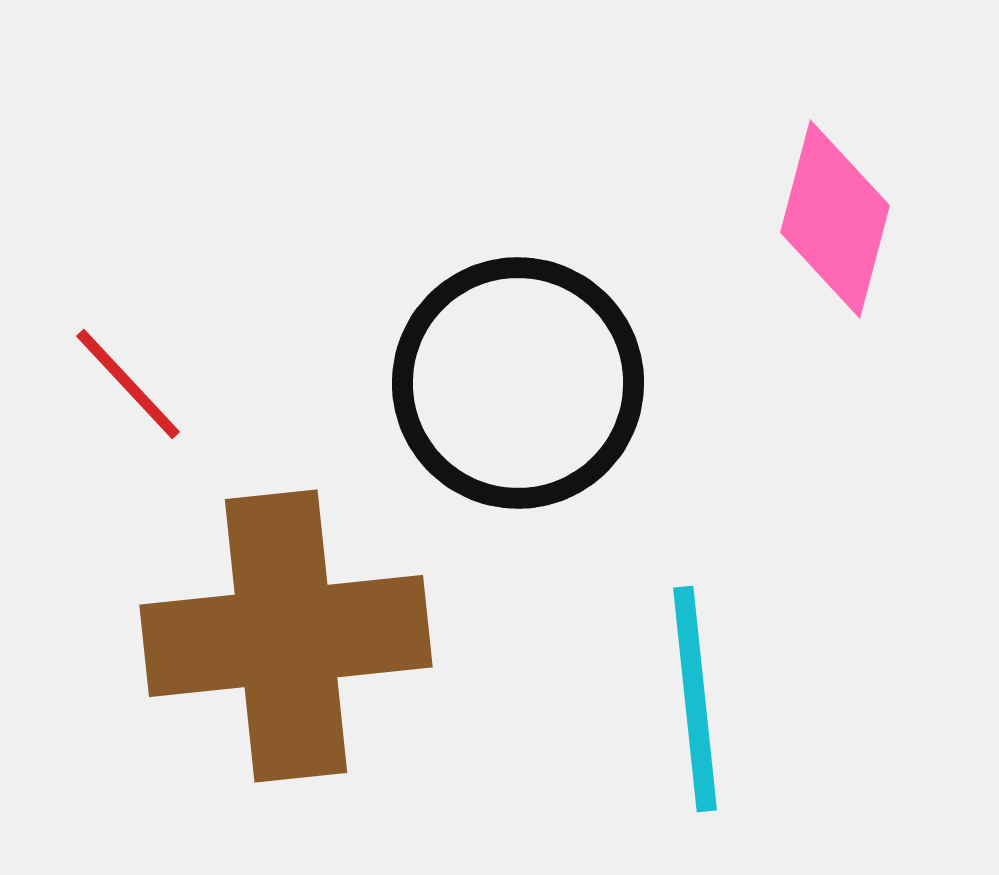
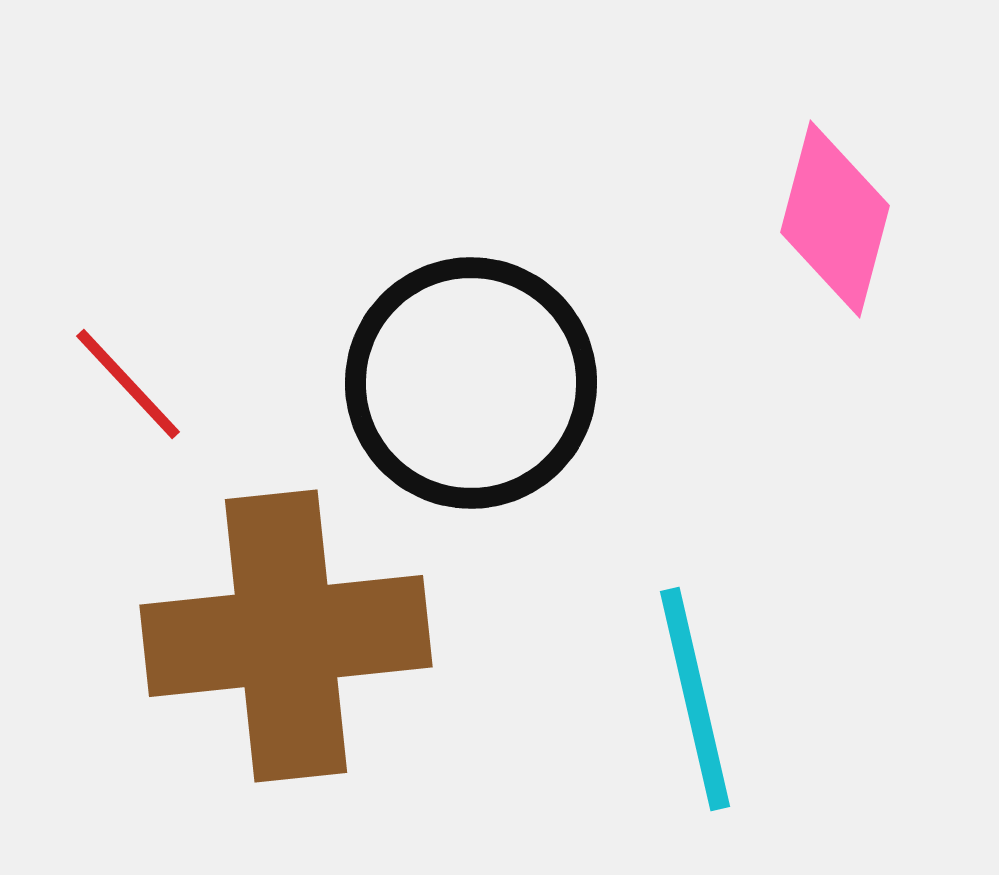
black circle: moved 47 px left
cyan line: rotated 7 degrees counterclockwise
